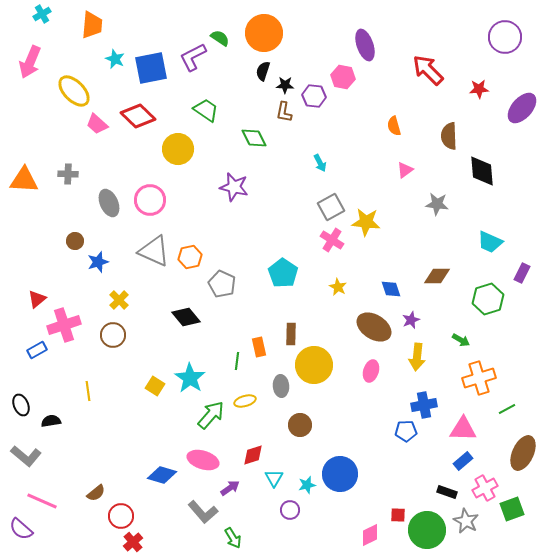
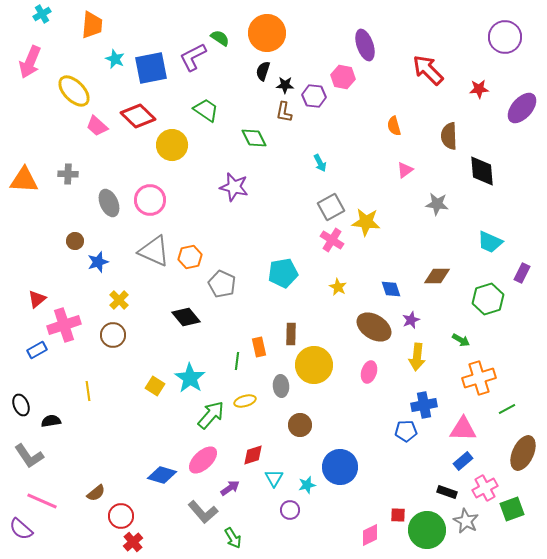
orange circle at (264, 33): moved 3 px right
pink trapezoid at (97, 124): moved 2 px down
yellow circle at (178, 149): moved 6 px left, 4 px up
cyan pentagon at (283, 273): rotated 28 degrees clockwise
pink ellipse at (371, 371): moved 2 px left, 1 px down
gray L-shape at (26, 456): moved 3 px right; rotated 16 degrees clockwise
pink ellipse at (203, 460): rotated 60 degrees counterclockwise
blue circle at (340, 474): moved 7 px up
